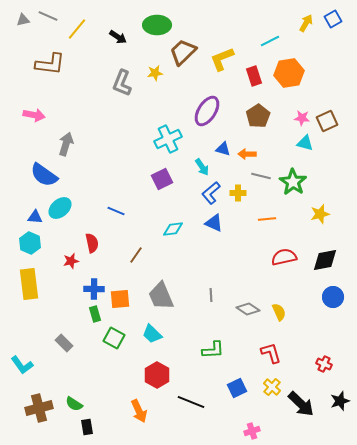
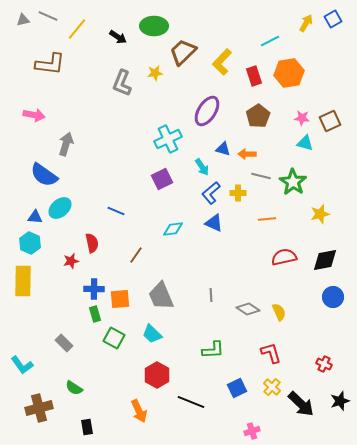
green ellipse at (157, 25): moved 3 px left, 1 px down
yellow L-shape at (222, 59): moved 3 px down; rotated 24 degrees counterclockwise
brown square at (327, 121): moved 3 px right
yellow rectangle at (29, 284): moved 6 px left, 3 px up; rotated 8 degrees clockwise
green semicircle at (74, 404): moved 16 px up
